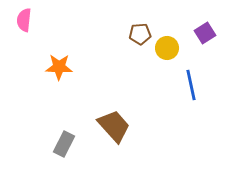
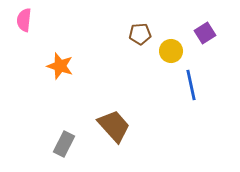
yellow circle: moved 4 px right, 3 px down
orange star: moved 1 px right, 1 px up; rotated 16 degrees clockwise
